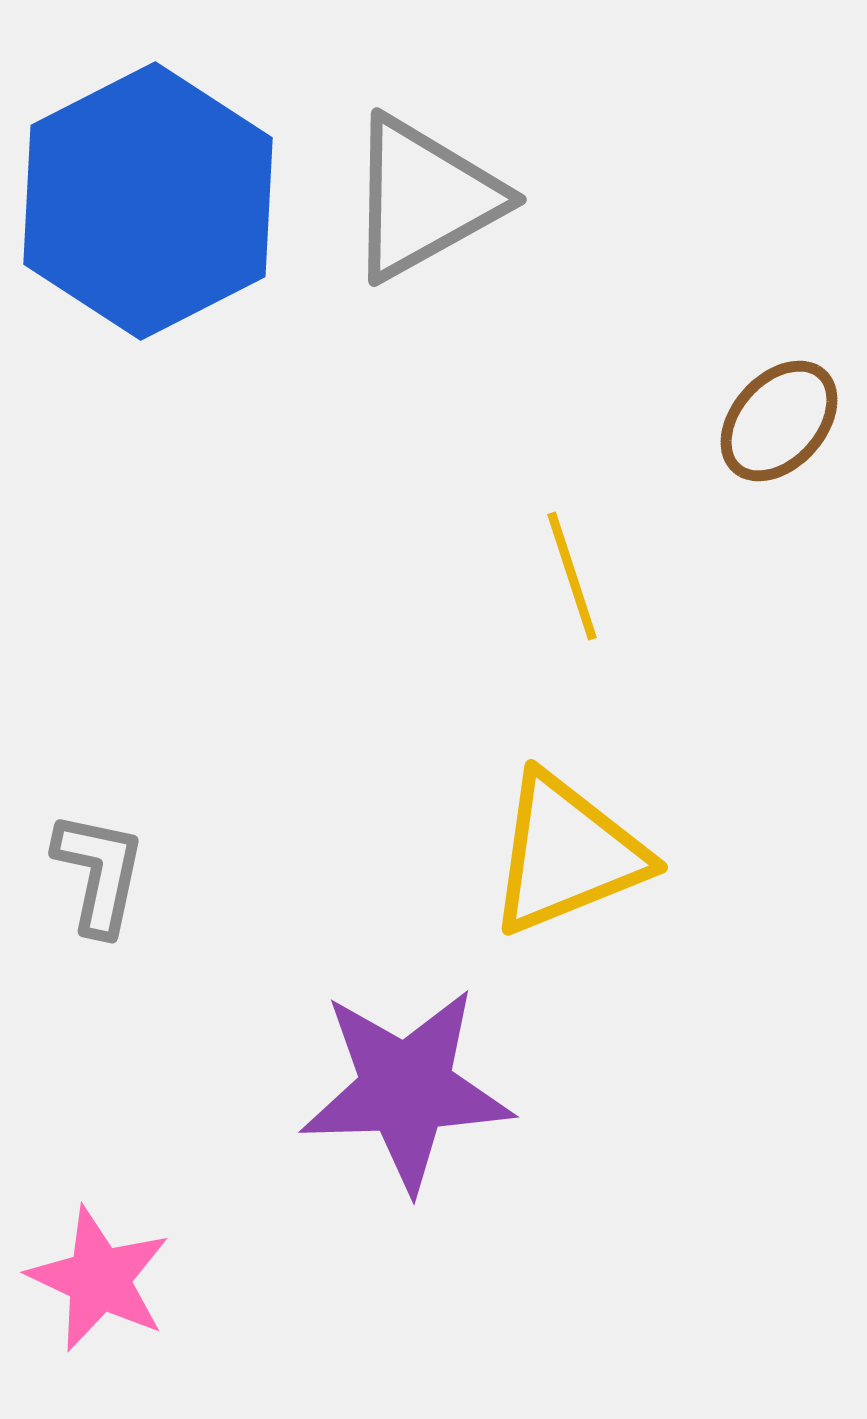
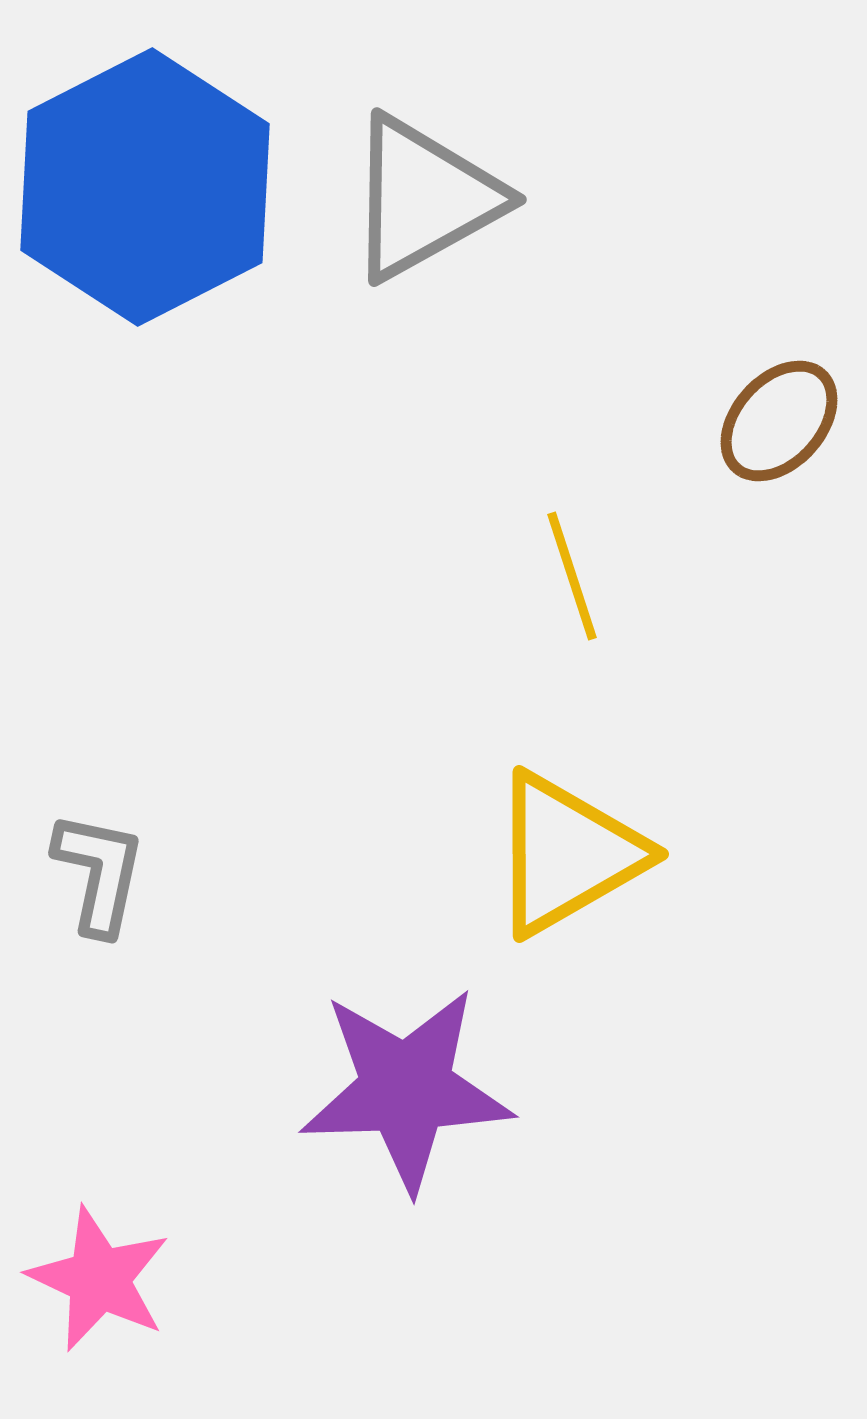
blue hexagon: moved 3 px left, 14 px up
yellow triangle: rotated 8 degrees counterclockwise
